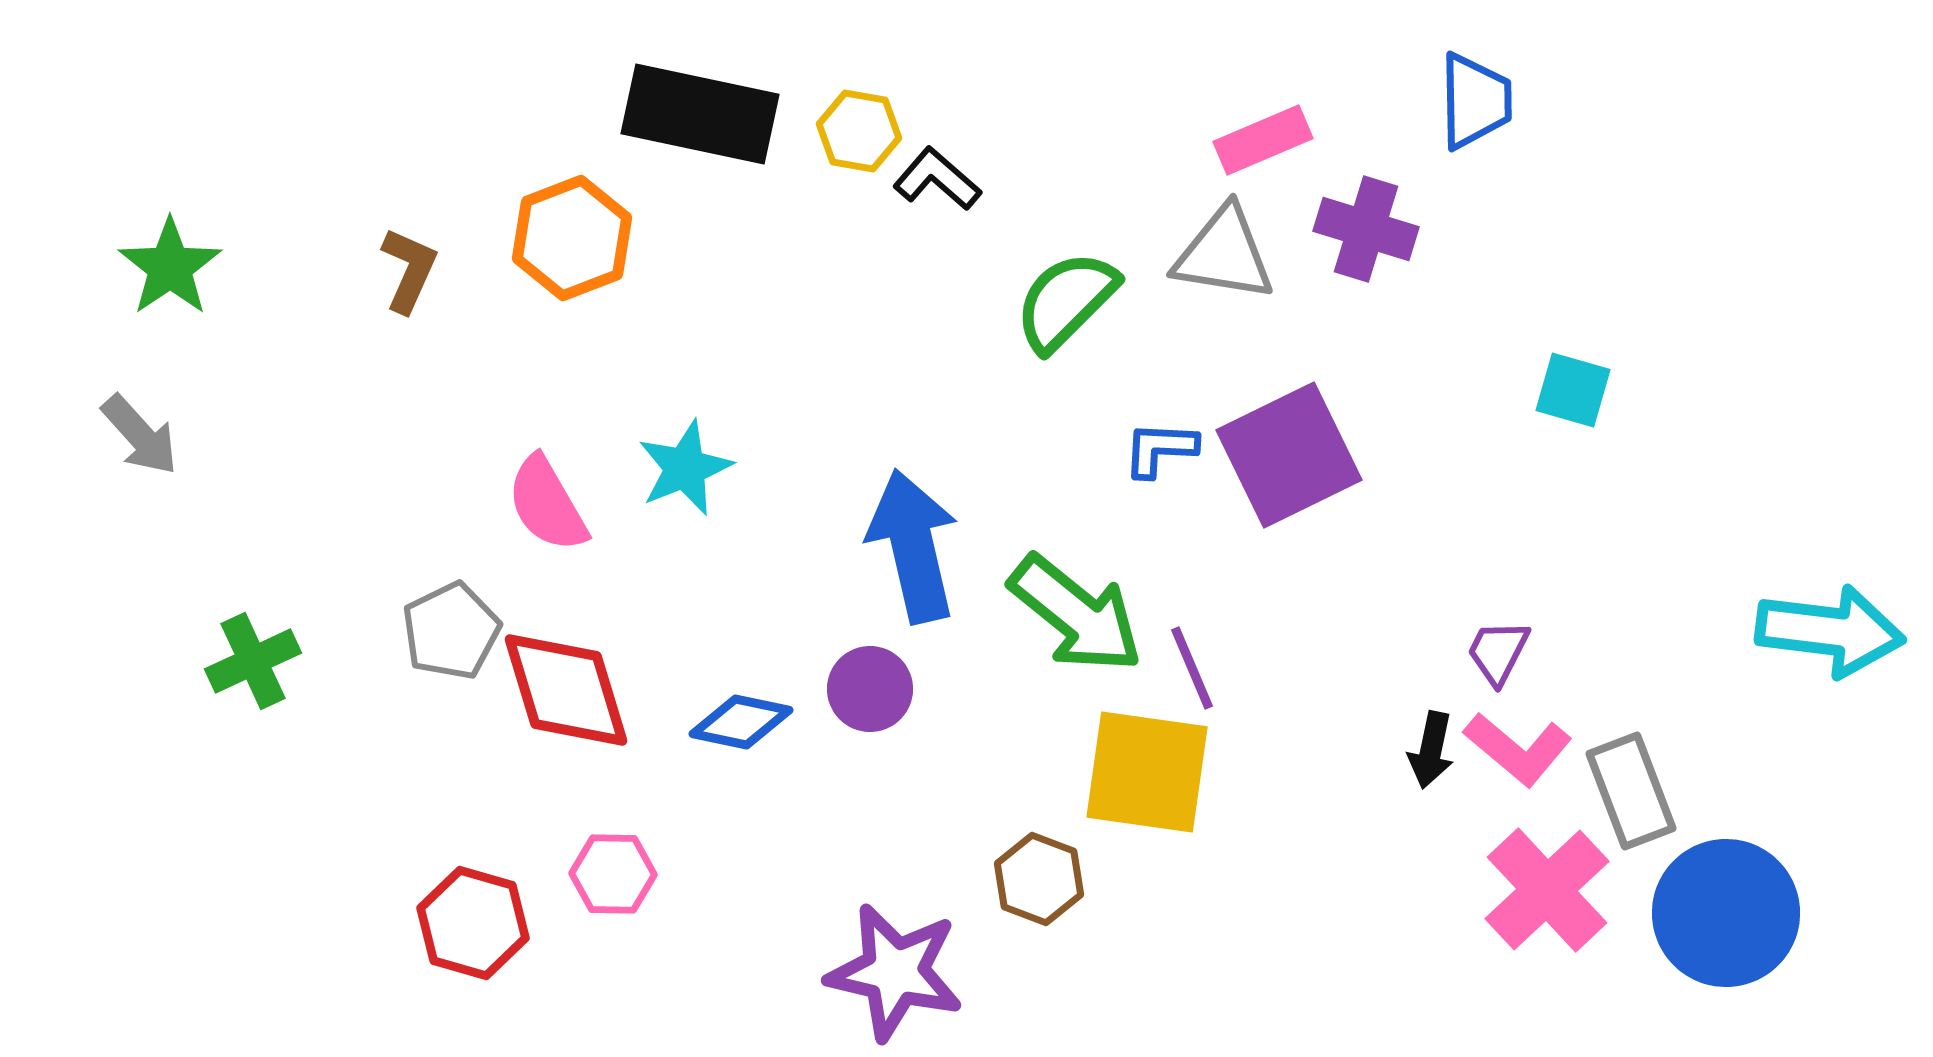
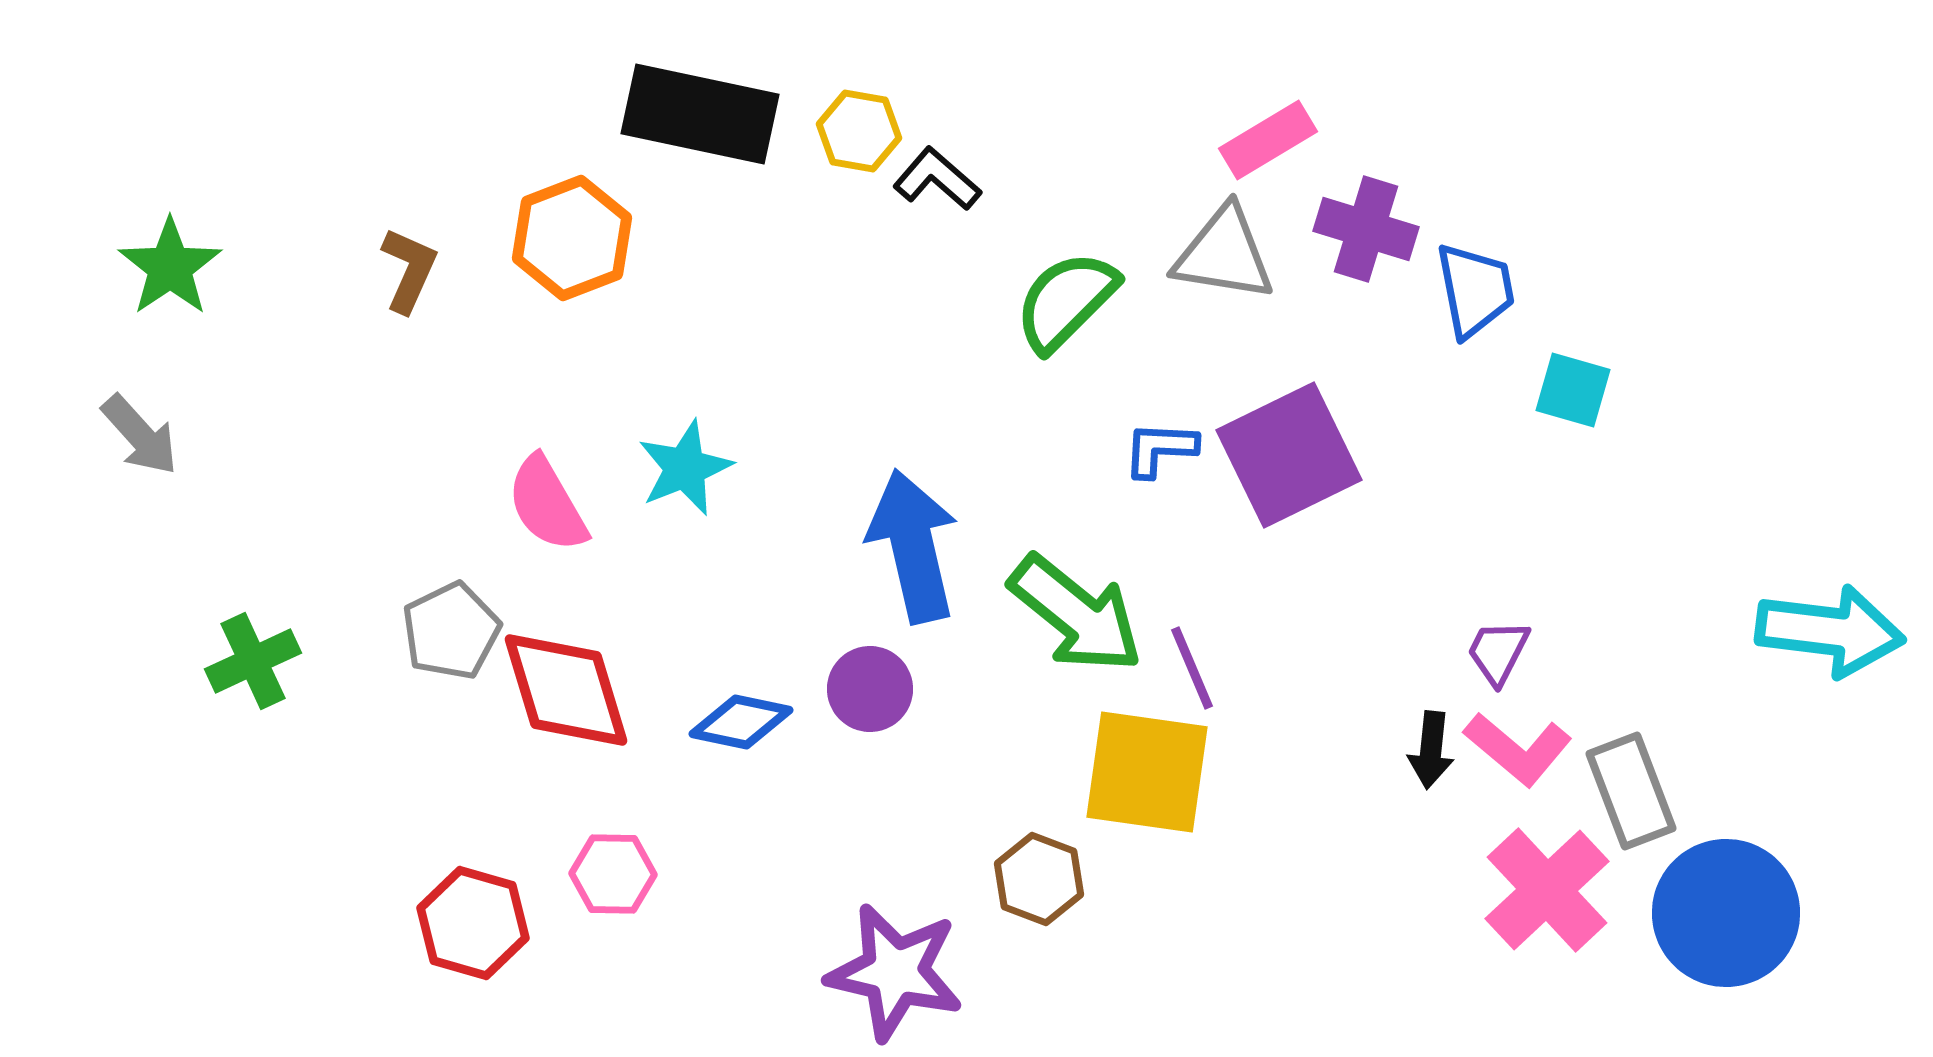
blue trapezoid: moved 189 px down; rotated 10 degrees counterclockwise
pink rectangle: moved 5 px right; rotated 8 degrees counterclockwise
black arrow: rotated 6 degrees counterclockwise
